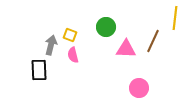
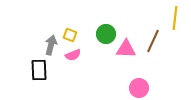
green circle: moved 7 px down
pink semicircle: rotated 98 degrees counterclockwise
